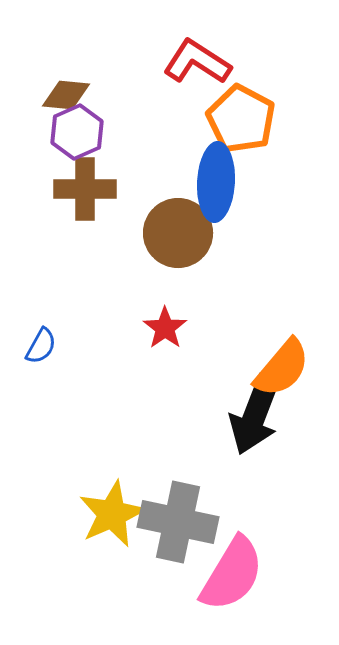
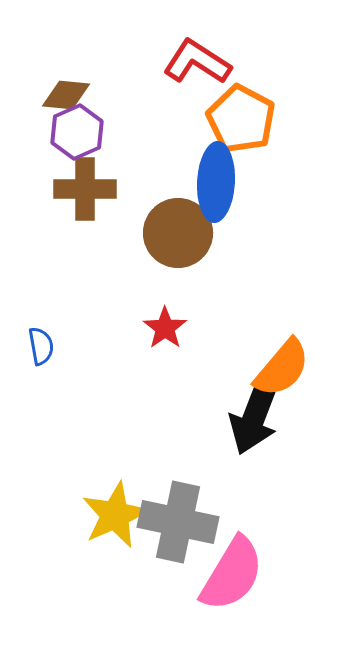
blue semicircle: rotated 39 degrees counterclockwise
yellow star: moved 3 px right, 1 px down
